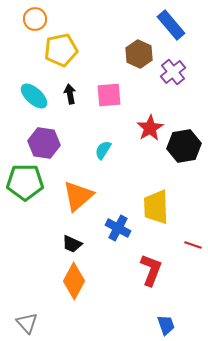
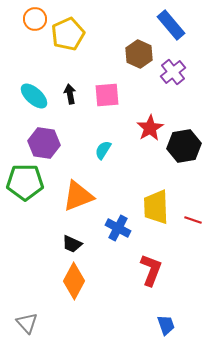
yellow pentagon: moved 7 px right, 16 px up; rotated 12 degrees counterclockwise
pink square: moved 2 px left
orange triangle: rotated 20 degrees clockwise
red line: moved 25 px up
